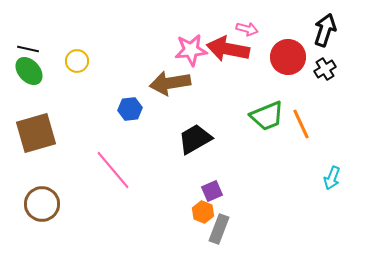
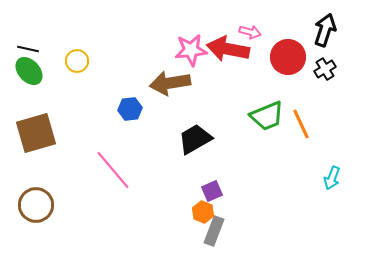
pink arrow: moved 3 px right, 3 px down
brown circle: moved 6 px left, 1 px down
gray rectangle: moved 5 px left, 2 px down
